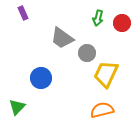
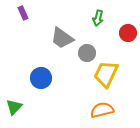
red circle: moved 6 px right, 10 px down
green triangle: moved 3 px left
